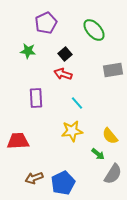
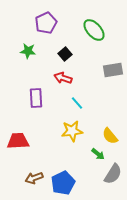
red arrow: moved 4 px down
